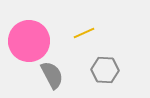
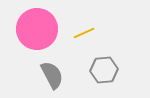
pink circle: moved 8 px right, 12 px up
gray hexagon: moved 1 px left; rotated 8 degrees counterclockwise
